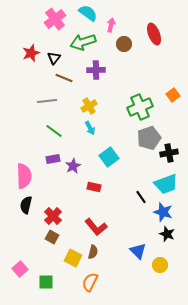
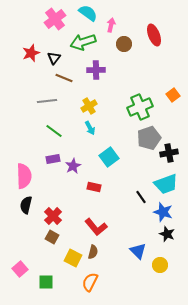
red ellipse: moved 1 px down
